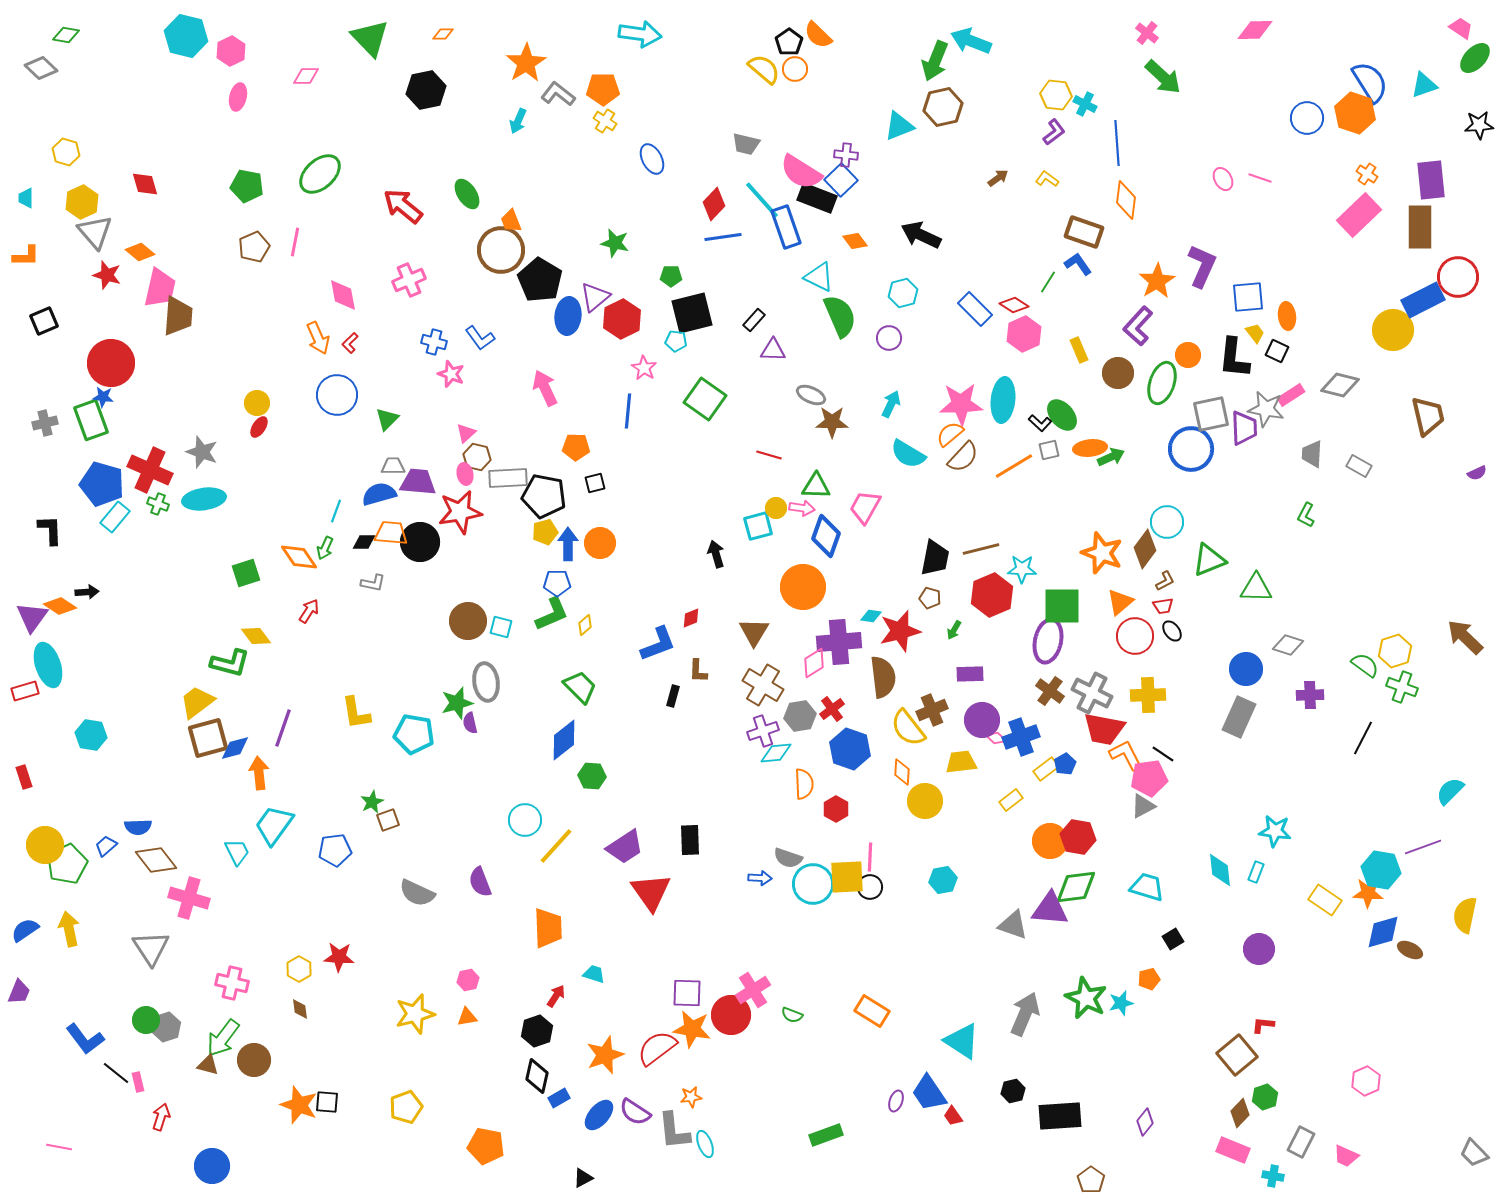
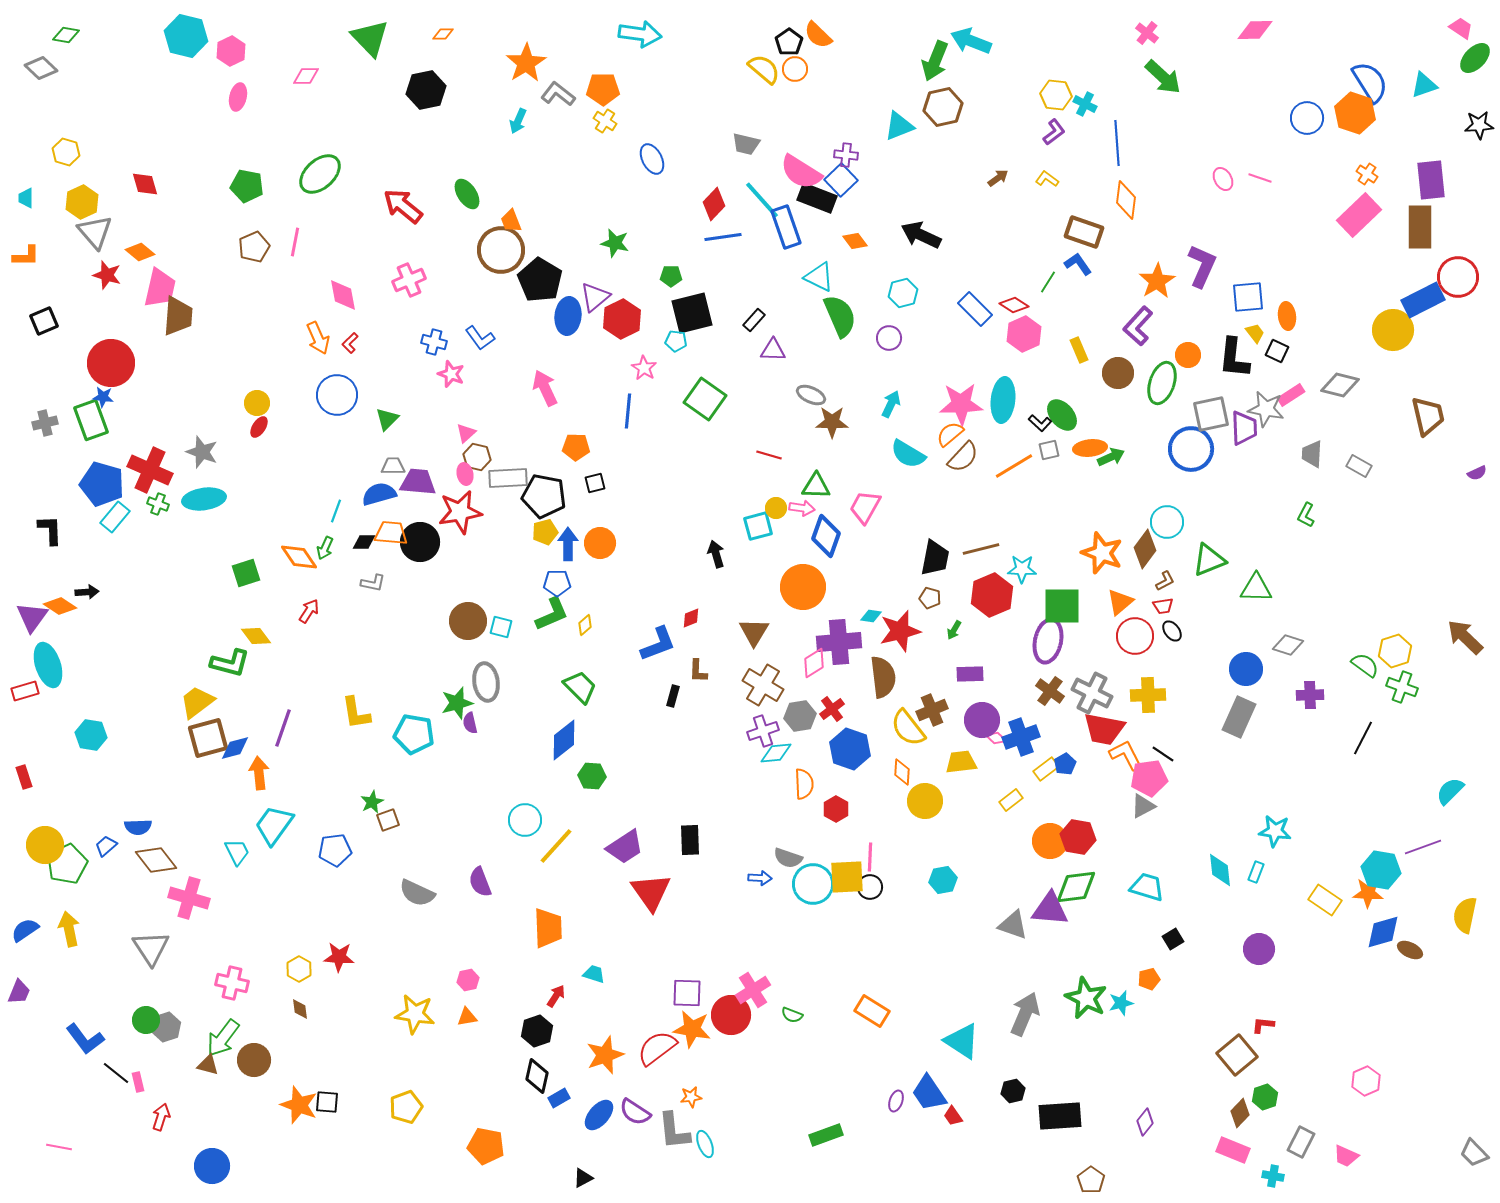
yellow star at (415, 1014): rotated 24 degrees clockwise
